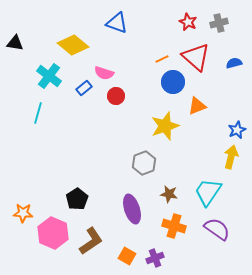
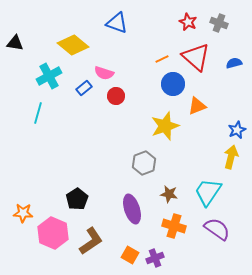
gray cross: rotated 36 degrees clockwise
cyan cross: rotated 25 degrees clockwise
blue circle: moved 2 px down
orange square: moved 3 px right, 1 px up
